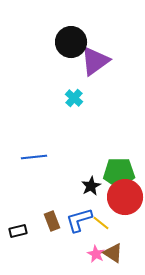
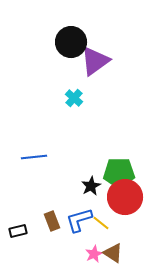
pink star: moved 2 px left; rotated 18 degrees clockwise
